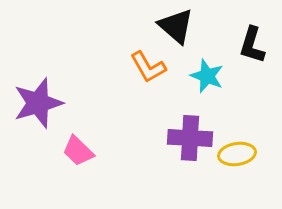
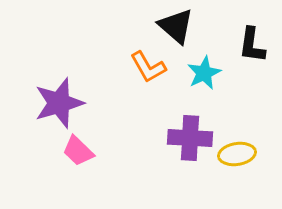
black L-shape: rotated 9 degrees counterclockwise
cyan star: moved 3 px left, 3 px up; rotated 24 degrees clockwise
purple star: moved 21 px right
